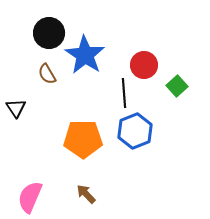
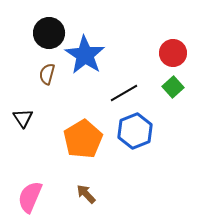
red circle: moved 29 px right, 12 px up
brown semicircle: rotated 45 degrees clockwise
green square: moved 4 px left, 1 px down
black line: rotated 64 degrees clockwise
black triangle: moved 7 px right, 10 px down
orange pentagon: rotated 30 degrees counterclockwise
